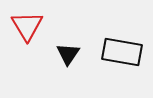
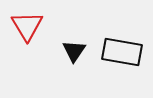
black triangle: moved 6 px right, 3 px up
